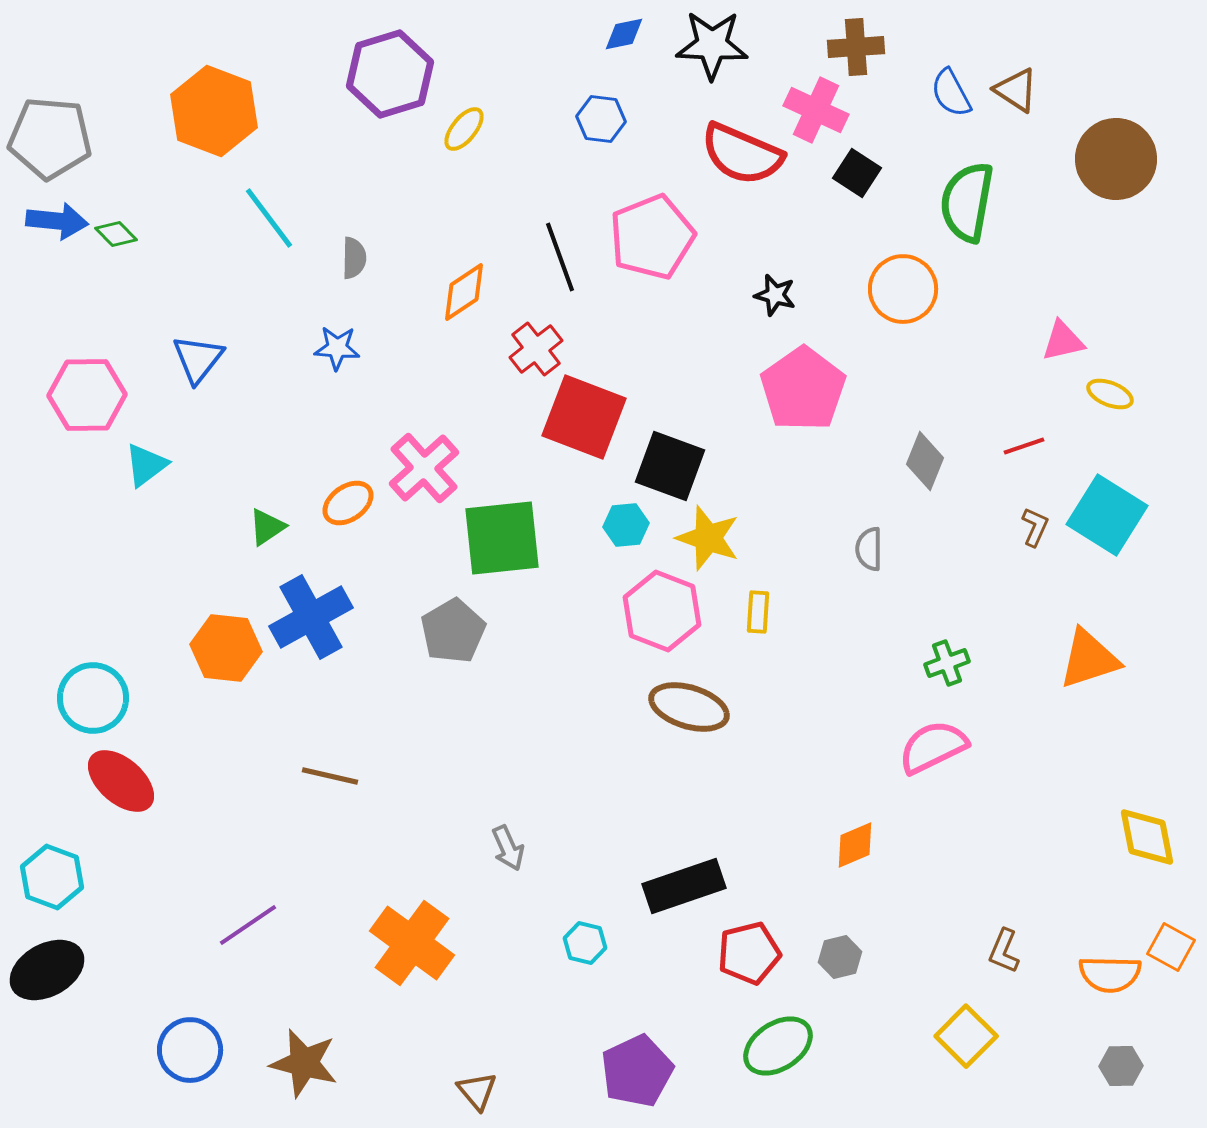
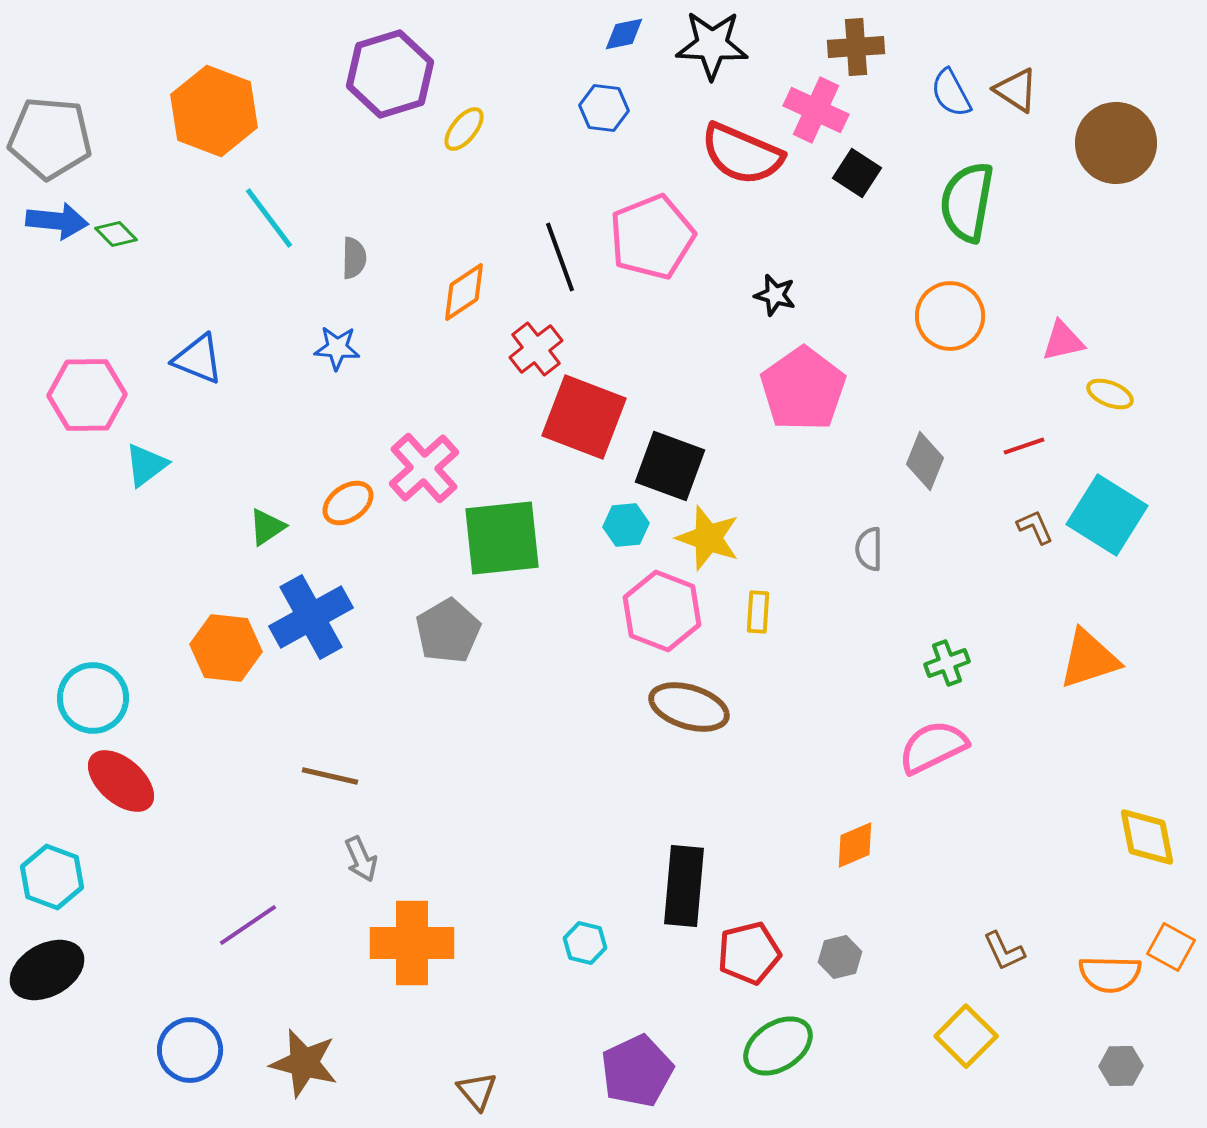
blue hexagon at (601, 119): moved 3 px right, 11 px up
brown circle at (1116, 159): moved 16 px up
orange circle at (903, 289): moved 47 px right, 27 px down
blue triangle at (198, 359): rotated 46 degrees counterclockwise
brown L-shape at (1035, 527): rotated 48 degrees counterclockwise
gray pentagon at (453, 631): moved 5 px left
gray arrow at (508, 848): moved 147 px left, 11 px down
black rectangle at (684, 886): rotated 66 degrees counterclockwise
orange cross at (412, 943): rotated 36 degrees counterclockwise
brown L-shape at (1004, 951): rotated 48 degrees counterclockwise
